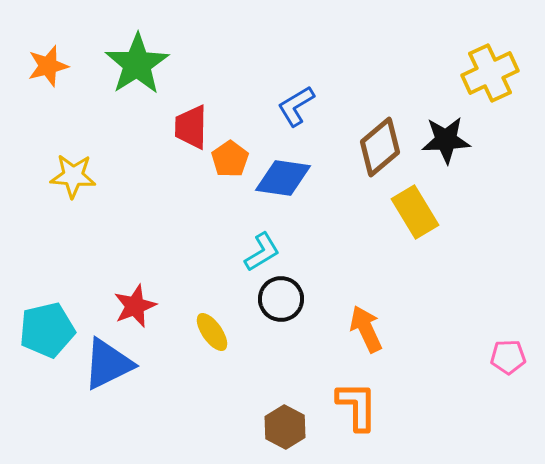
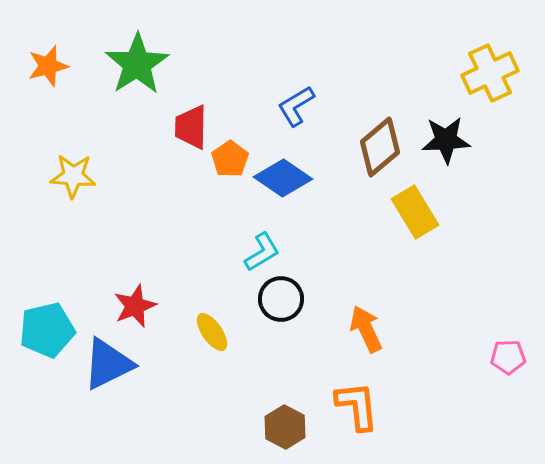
blue diamond: rotated 26 degrees clockwise
orange L-shape: rotated 6 degrees counterclockwise
